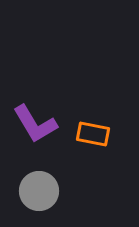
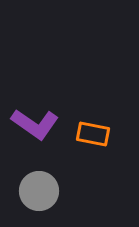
purple L-shape: rotated 24 degrees counterclockwise
